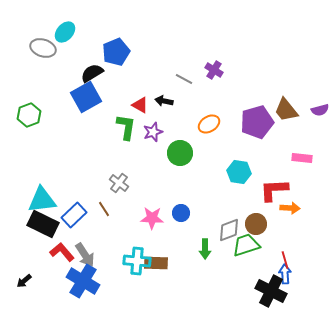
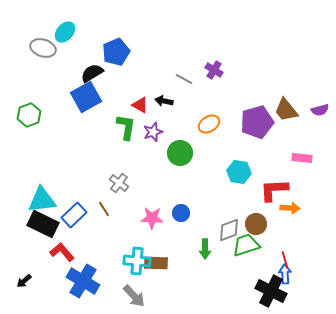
gray arrow at (85, 255): moved 49 px right, 41 px down; rotated 10 degrees counterclockwise
